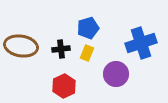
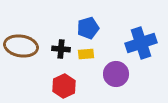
black cross: rotated 12 degrees clockwise
yellow rectangle: moved 1 px left, 1 px down; rotated 63 degrees clockwise
